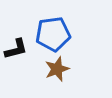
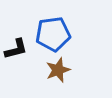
brown star: moved 1 px right, 1 px down
